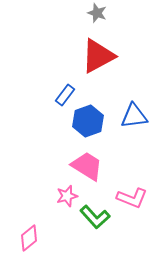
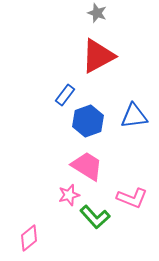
pink star: moved 2 px right, 1 px up
